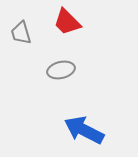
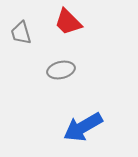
red trapezoid: moved 1 px right
blue arrow: moved 1 px left, 3 px up; rotated 57 degrees counterclockwise
